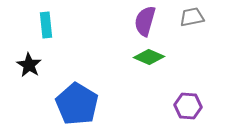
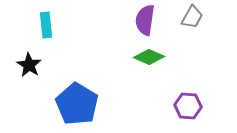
gray trapezoid: rotated 130 degrees clockwise
purple semicircle: moved 1 px up; rotated 8 degrees counterclockwise
